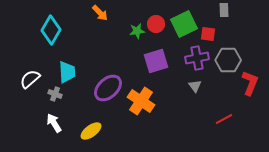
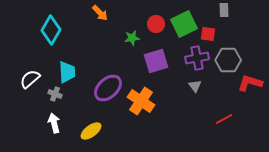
green star: moved 5 px left, 7 px down
red L-shape: rotated 95 degrees counterclockwise
white arrow: rotated 18 degrees clockwise
